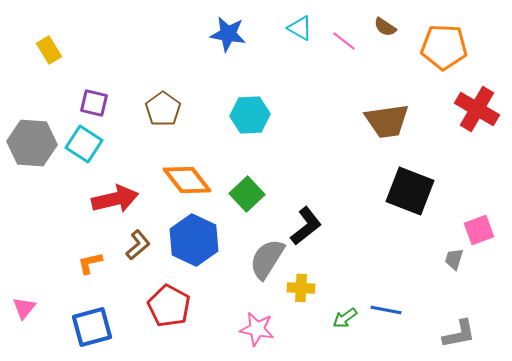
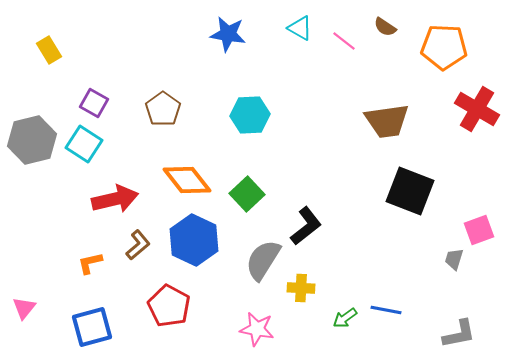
purple square: rotated 16 degrees clockwise
gray hexagon: moved 3 px up; rotated 18 degrees counterclockwise
gray semicircle: moved 4 px left, 1 px down
